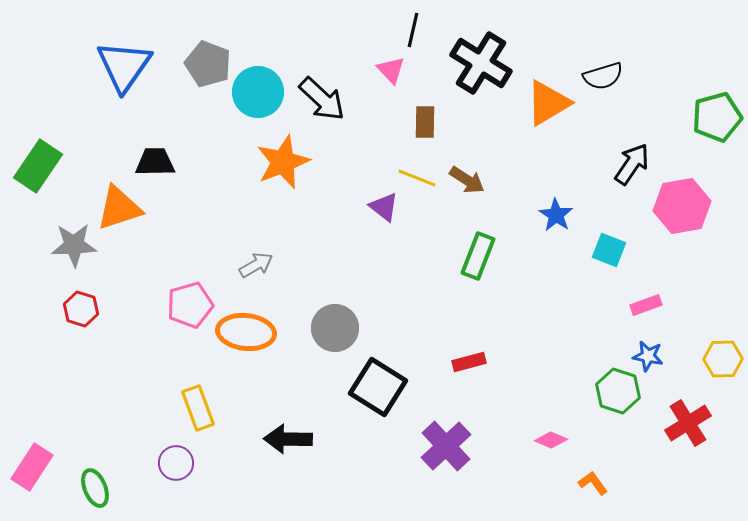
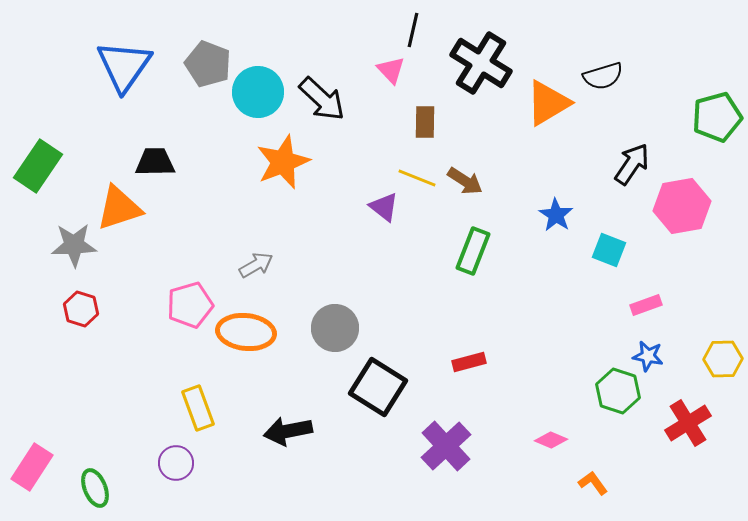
brown arrow at (467, 180): moved 2 px left, 1 px down
green rectangle at (478, 256): moved 5 px left, 5 px up
black arrow at (288, 439): moved 8 px up; rotated 12 degrees counterclockwise
